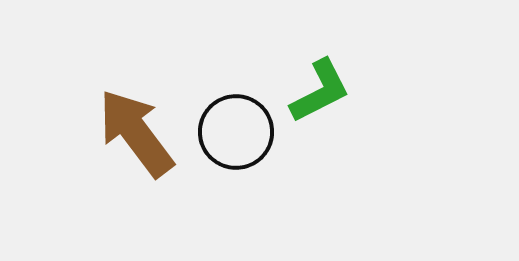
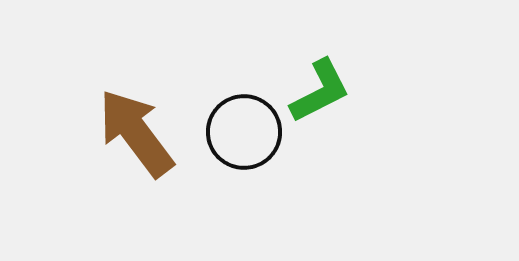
black circle: moved 8 px right
